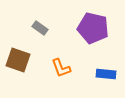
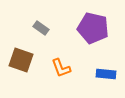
gray rectangle: moved 1 px right
brown square: moved 3 px right
